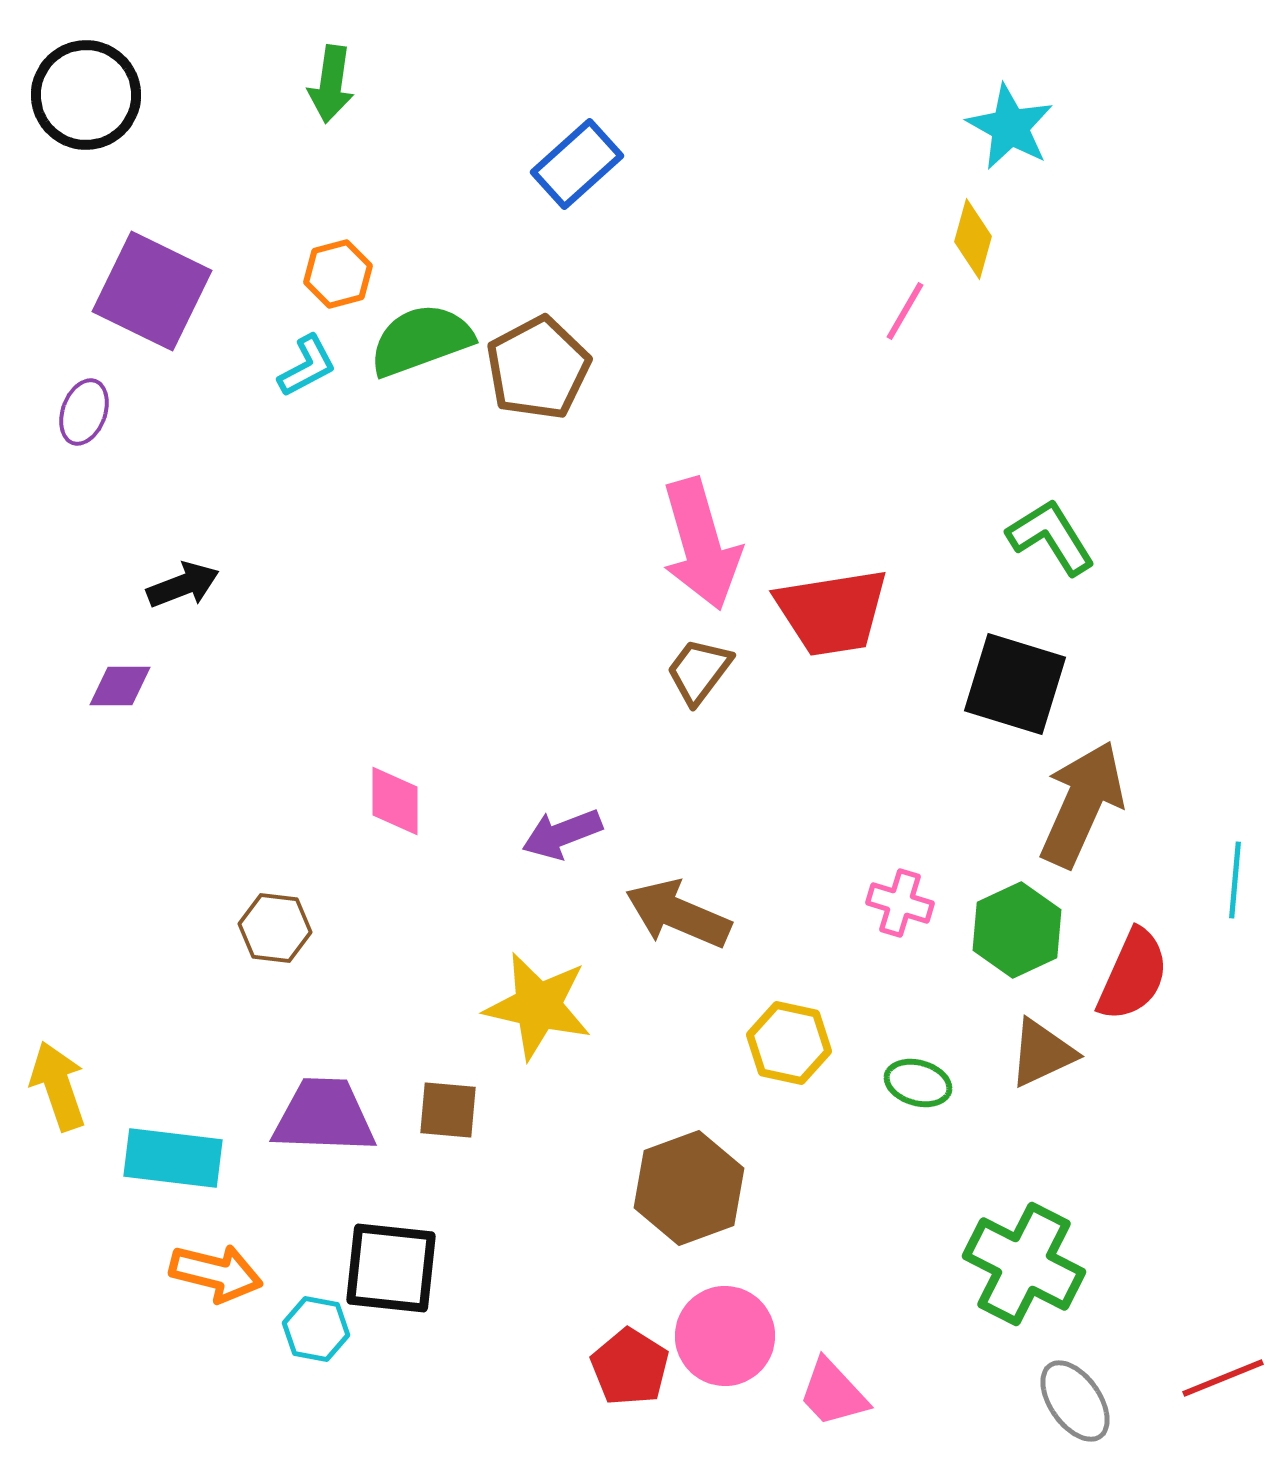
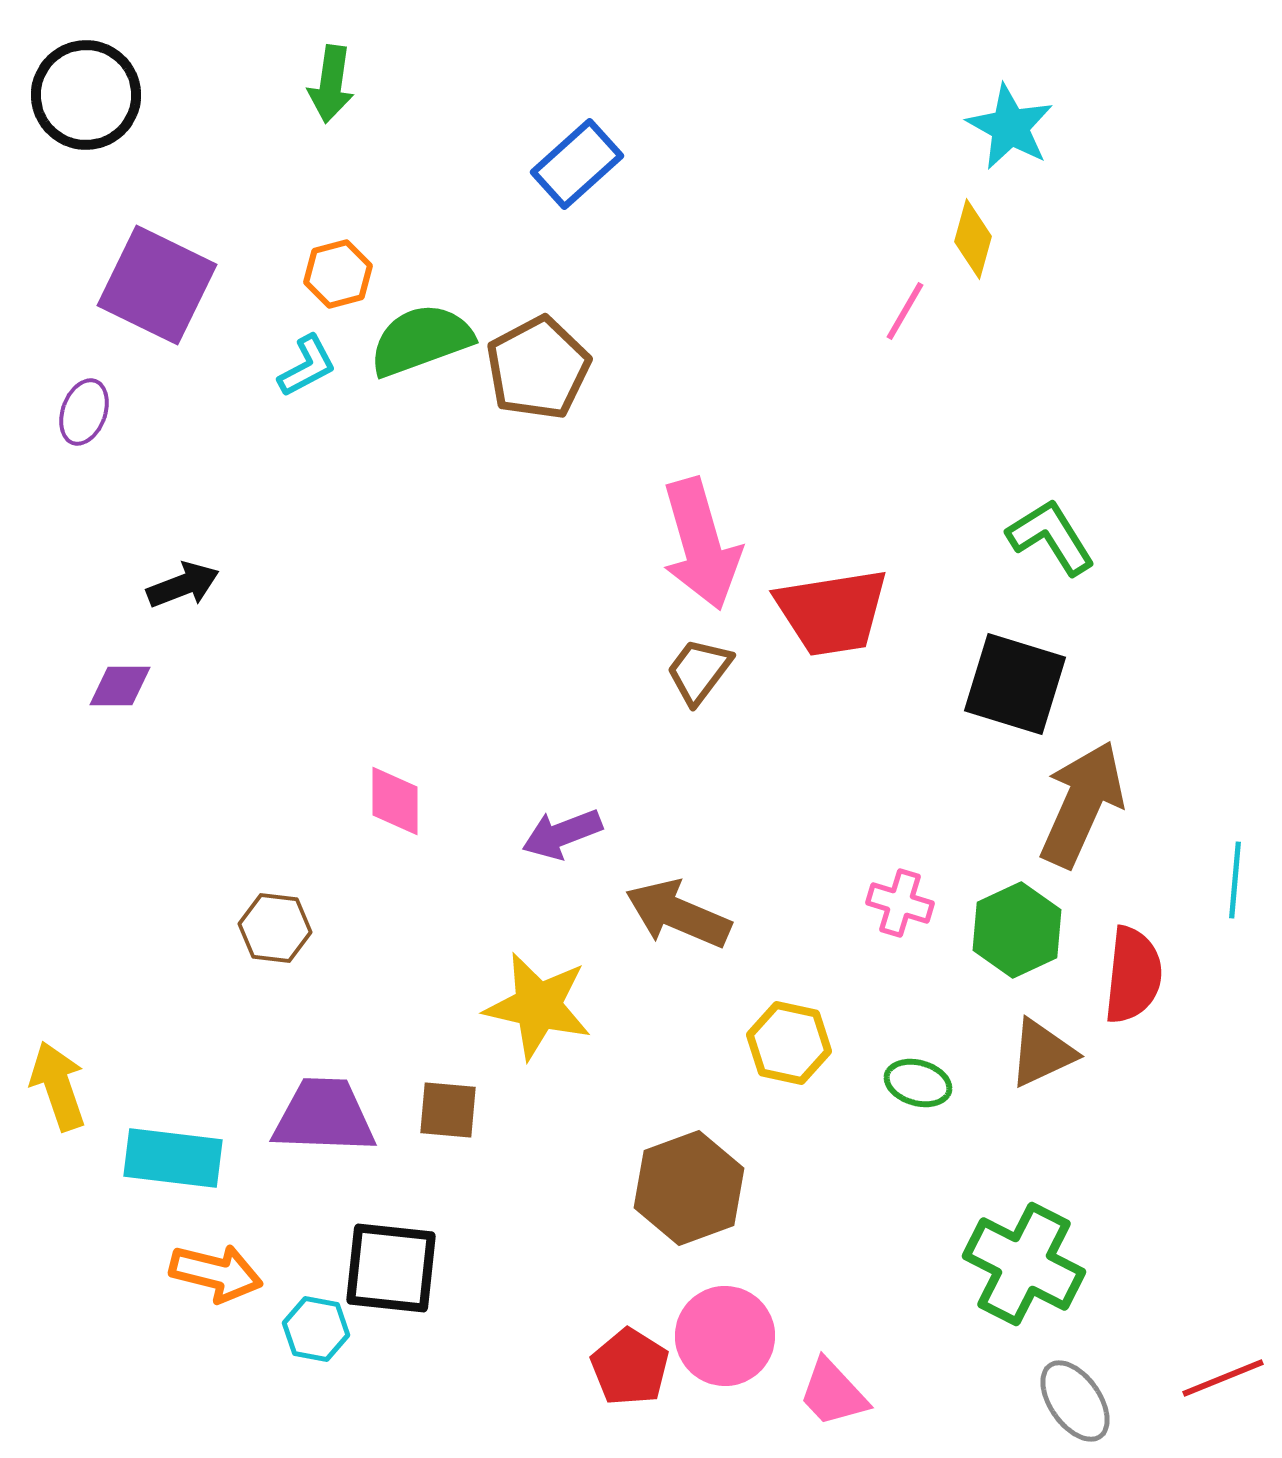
purple square at (152, 291): moved 5 px right, 6 px up
red semicircle at (1133, 975): rotated 18 degrees counterclockwise
